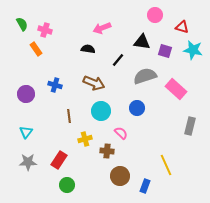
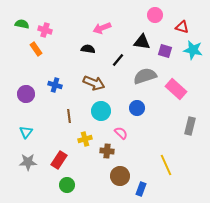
green semicircle: rotated 48 degrees counterclockwise
blue rectangle: moved 4 px left, 3 px down
